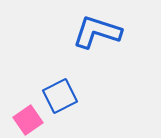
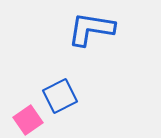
blue L-shape: moved 6 px left, 3 px up; rotated 9 degrees counterclockwise
